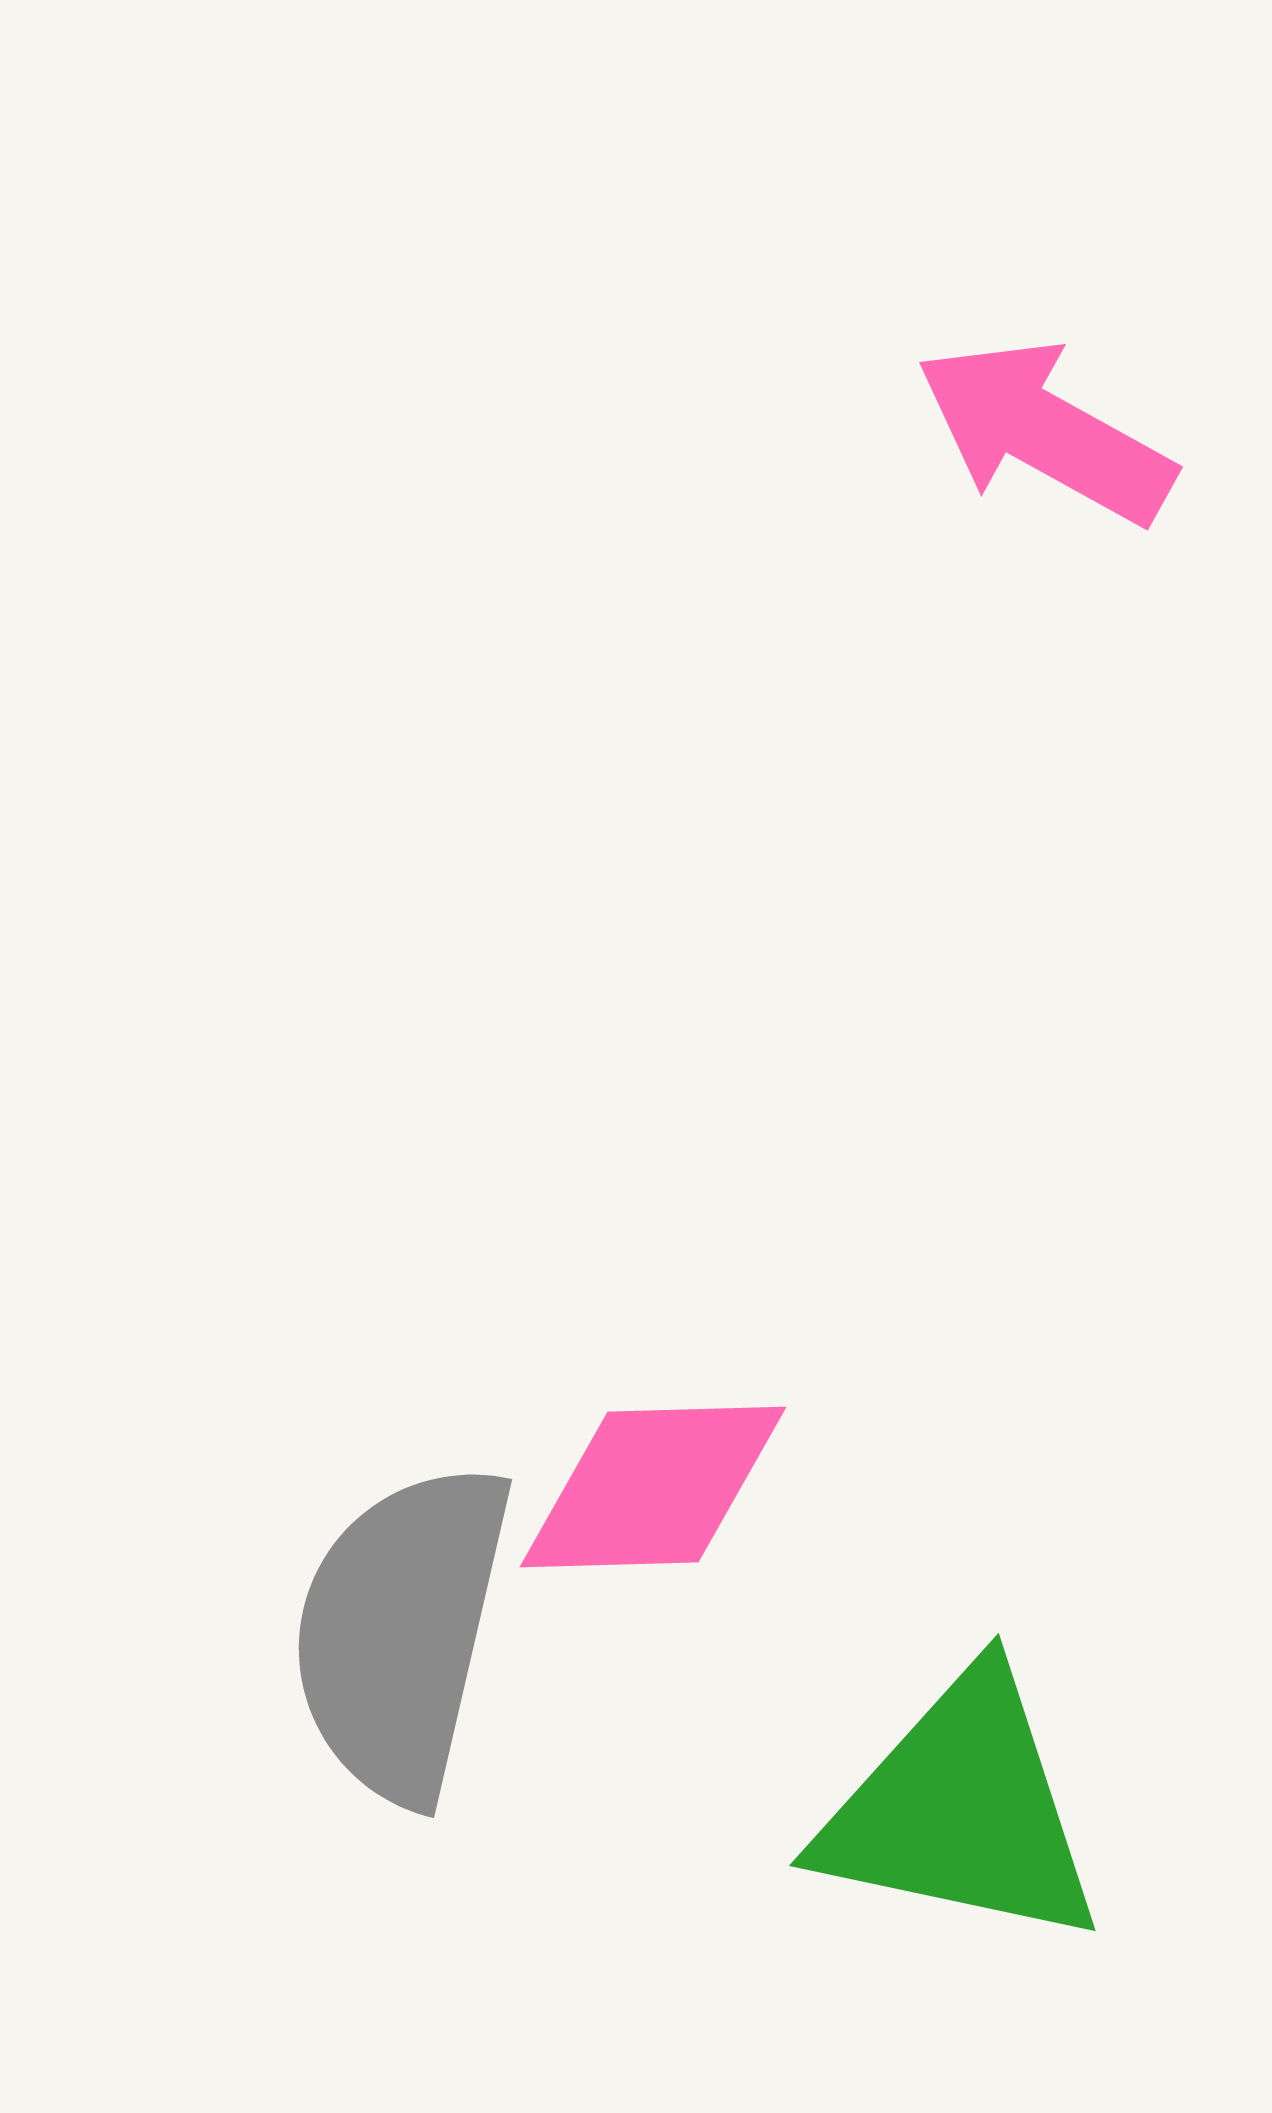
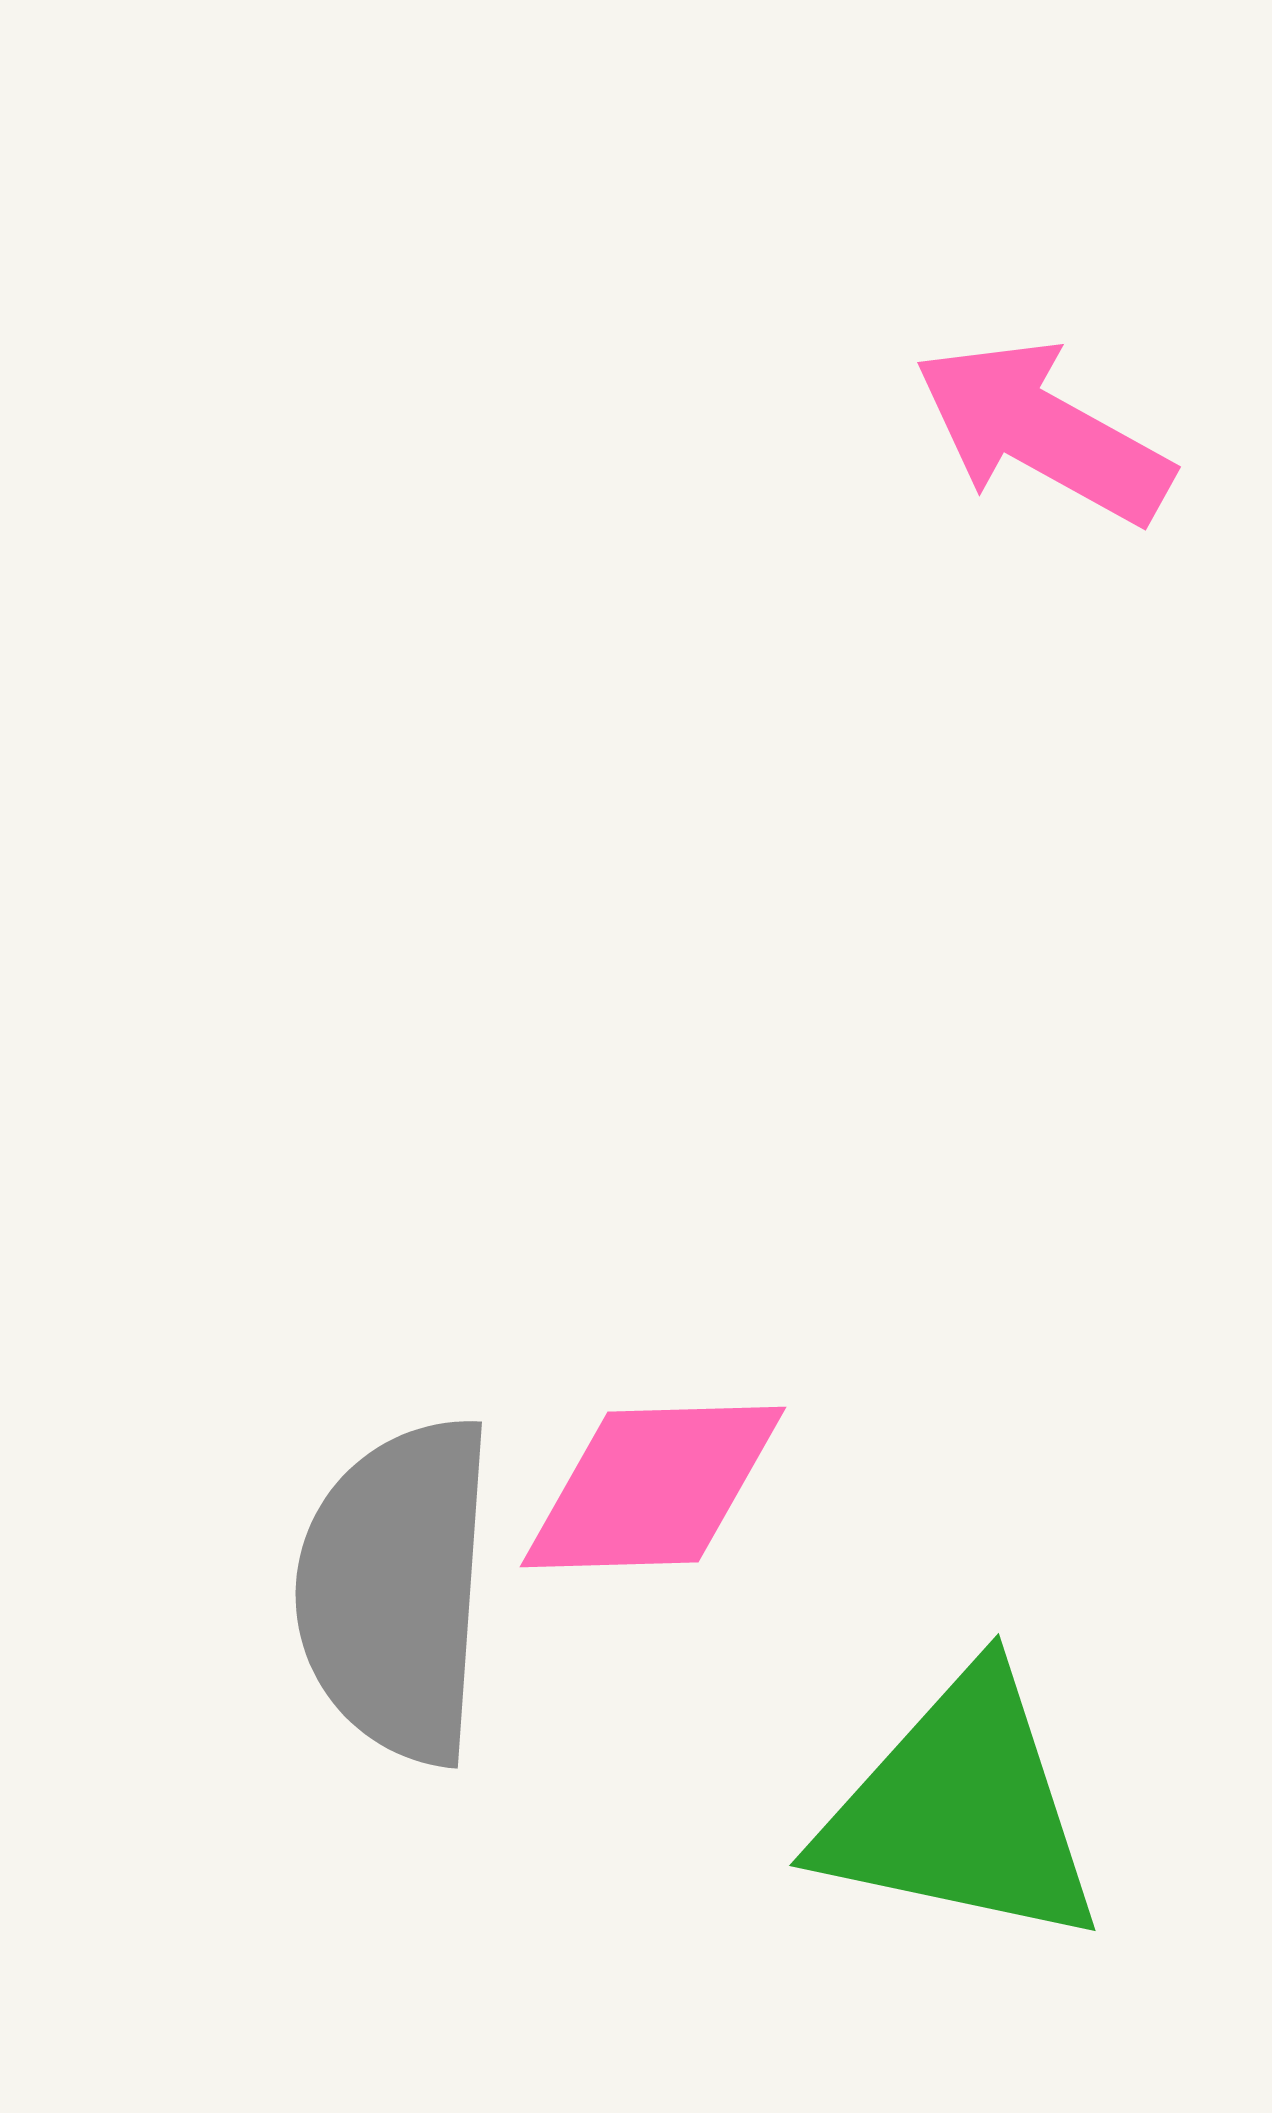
pink arrow: moved 2 px left
gray semicircle: moved 5 px left, 42 px up; rotated 9 degrees counterclockwise
